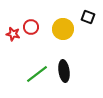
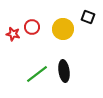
red circle: moved 1 px right
